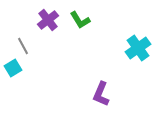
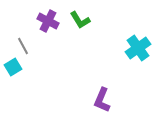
purple cross: moved 1 px down; rotated 25 degrees counterclockwise
cyan square: moved 1 px up
purple L-shape: moved 1 px right, 6 px down
